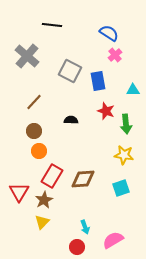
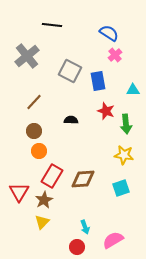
gray cross: rotated 10 degrees clockwise
